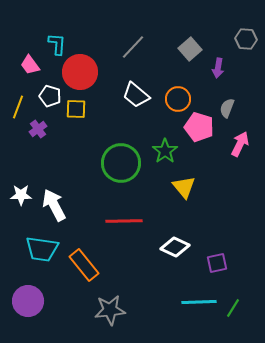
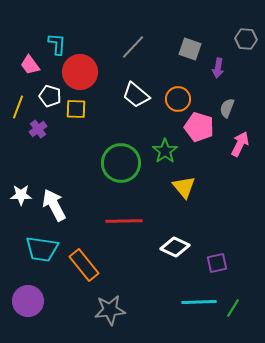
gray square: rotated 30 degrees counterclockwise
